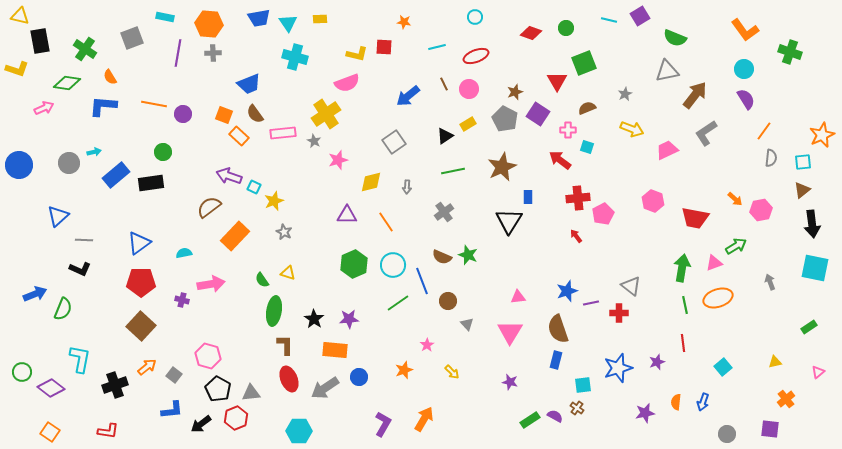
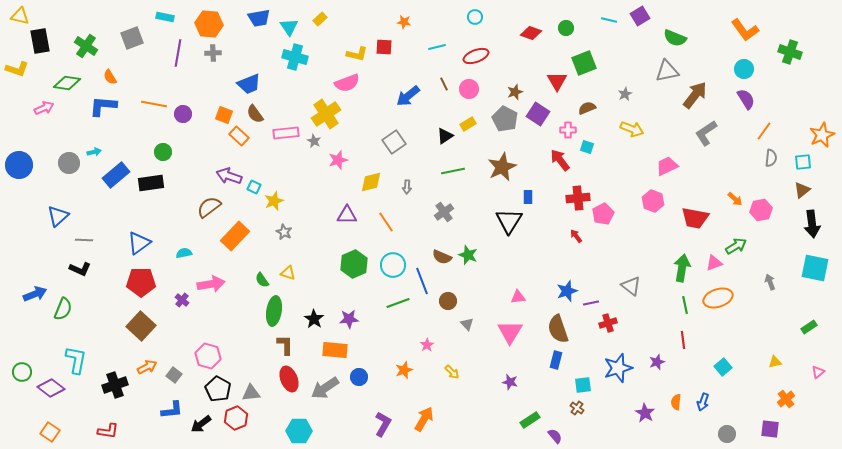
yellow rectangle at (320, 19): rotated 40 degrees counterclockwise
cyan triangle at (288, 23): moved 1 px right, 4 px down
green cross at (85, 49): moved 1 px right, 3 px up
pink rectangle at (283, 133): moved 3 px right
pink trapezoid at (667, 150): moved 16 px down
red arrow at (560, 160): rotated 15 degrees clockwise
purple cross at (182, 300): rotated 24 degrees clockwise
green line at (398, 303): rotated 15 degrees clockwise
red cross at (619, 313): moved 11 px left, 10 px down; rotated 18 degrees counterclockwise
red line at (683, 343): moved 3 px up
cyan L-shape at (80, 359): moved 4 px left, 1 px down
orange arrow at (147, 367): rotated 12 degrees clockwise
purple star at (645, 413): rotated 30 degrees counterclockwise
purple semicircle at (555, 416): moved 20 px down; rotated 21 degrees clockwise
